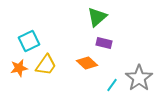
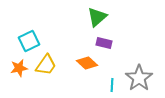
cyan line: rotated 32 degrees counterclockwise
